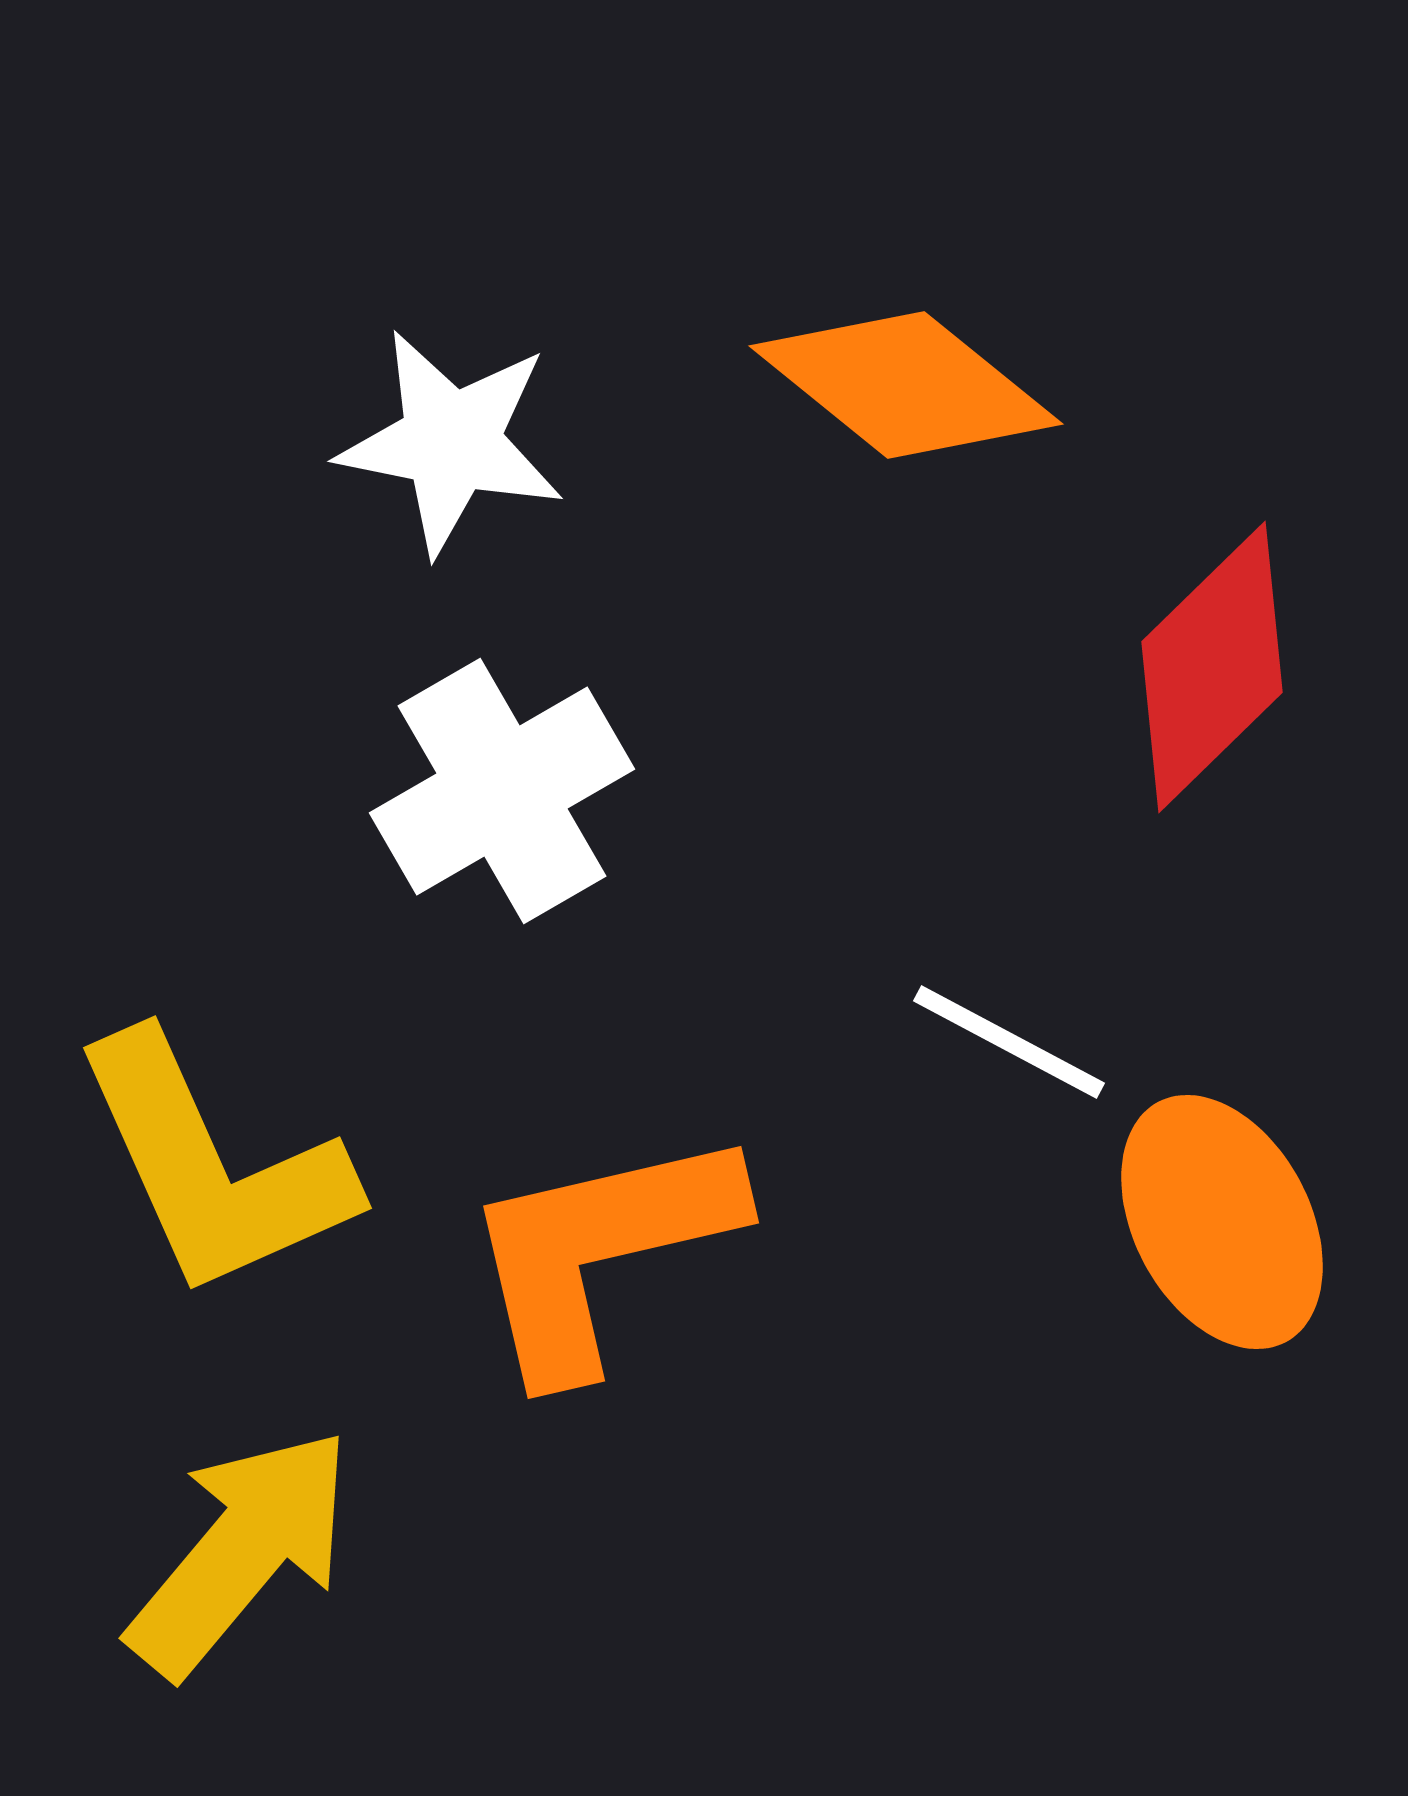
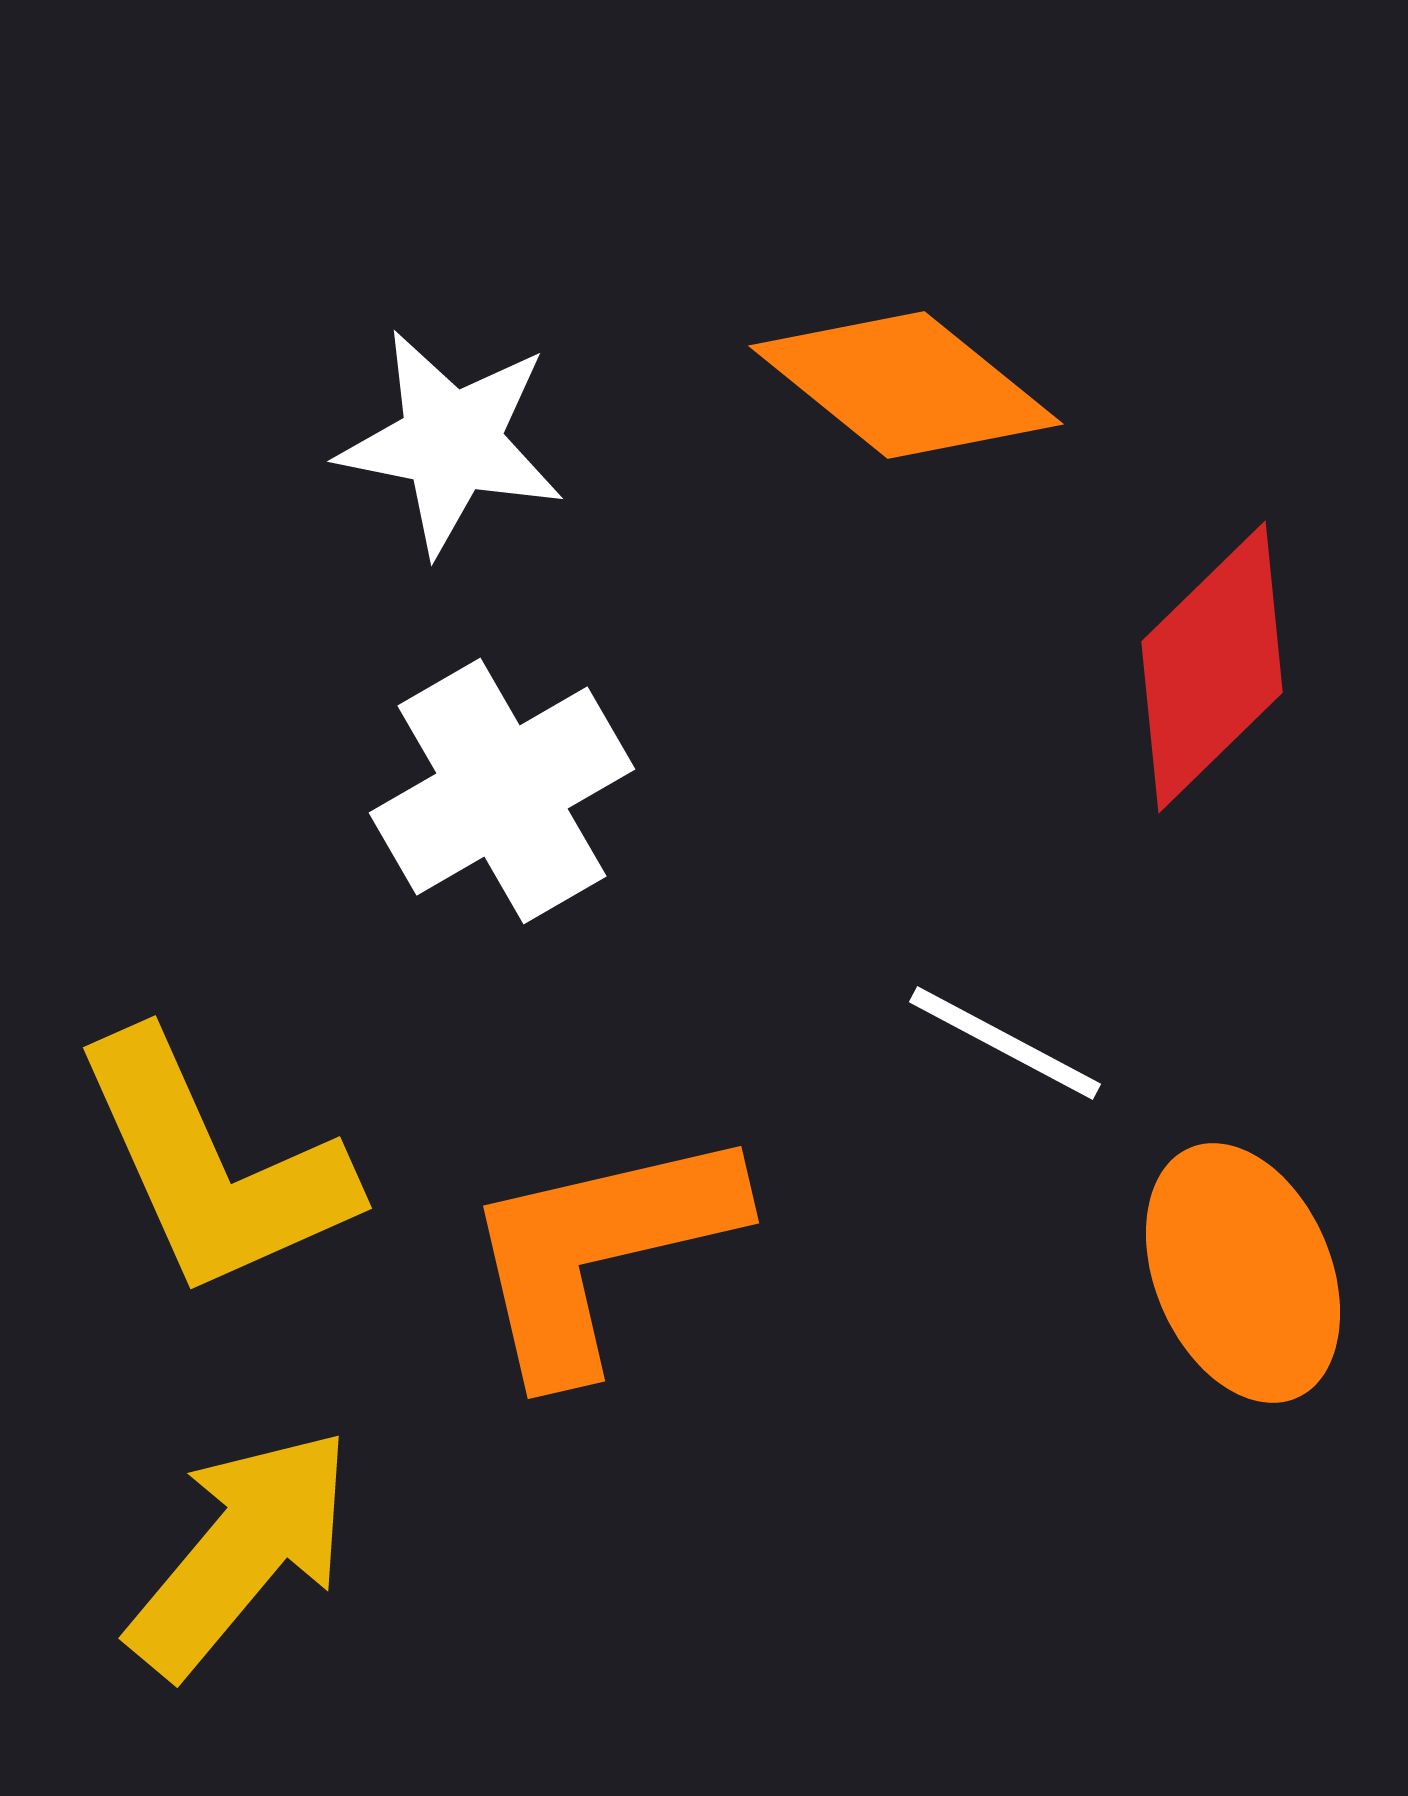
white line: moved 4 px left, 1 px down
orange ellipse: moved 21 px right, 51 px down; rotated 5 degrees clockwise
